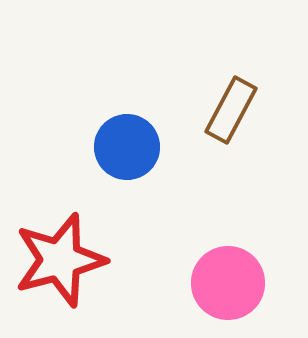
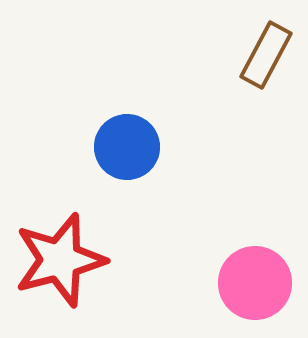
brown rectangle: moved 35 px right, 55 px up
pink circle: moved 27 px right
